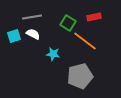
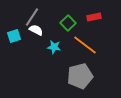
gray line: rotated 48 degrees counterclockwise
green square: rotated 14 degrees clockwise
white semicircle: moved 3 px right, 4 px up
orange line: moved 4 px down
cyan star: moved 1 px right, 7 px up
